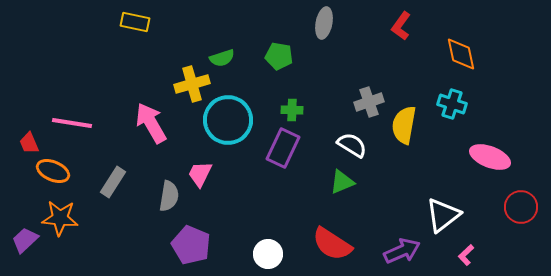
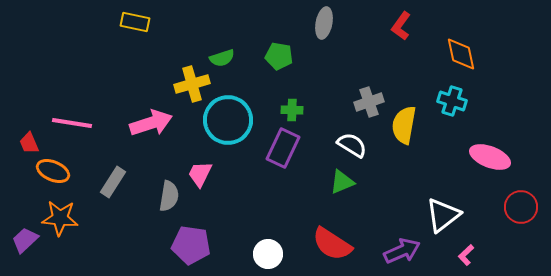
cyan cross: moved 3 px up
pink arrow: rotated 102 degrees clockwise
purple pentagon: rotated 15 degrees counterclockwise
